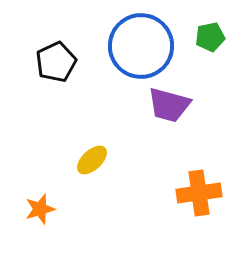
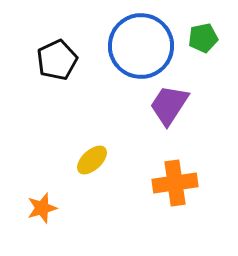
green pentagon: moved 7 px left, 1 px down
black pentagon: moved 1 px right, 2 px up
purple trapezoid: rotated 108 degrees clockwise
orange cross: moved 24 px left, 10 px up
orange star: moved 2 px right, 1 px up
